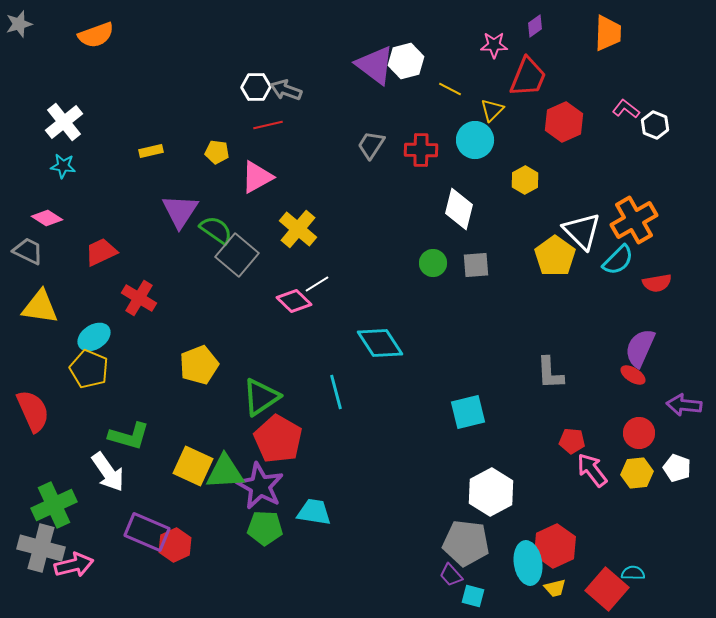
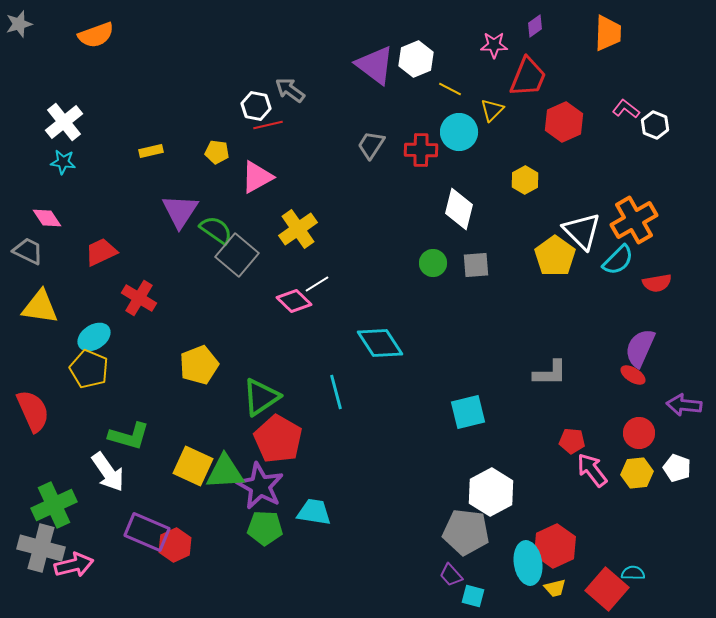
white hexagon at (406, 61): moved 10 px right, 2 px up; rotated 8 degrees counterclockwise
white hexagon at (256, 87): moved 19 px down; rotated 12 degrees clockwise
gray arrow at (286, 90): moved 4 px right; rotated 16 degrees clockwise
cyan circle at (475, 140): moved 16 px left, 8 px up
cyan star at (63, 166): moved 4 px up
pink diamond at (47, 218): rotated 24 degrees clockwise
yellow cross at (298, 229): rotated 15 degrees clockwise
gray L-shape at (550, 373): rotated 87 degrees counterclockwise
gray pentagon at (466, 543): moved 11 px up
